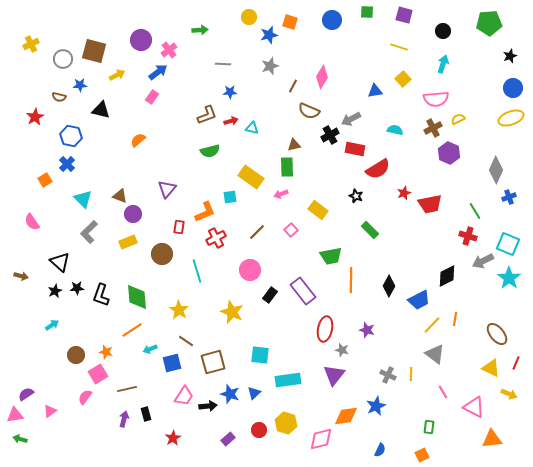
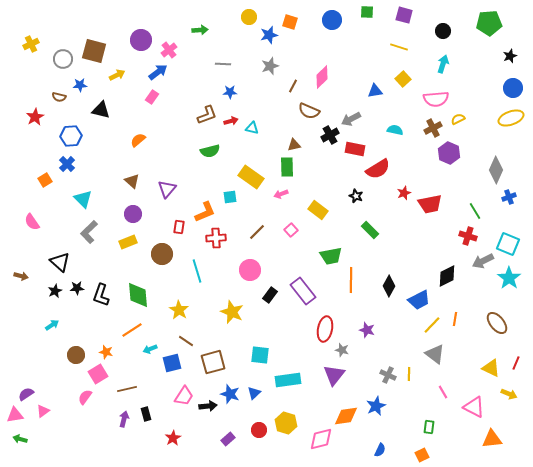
pink diamond at (322, 77): rotated 15 degrees clockwise
blue hexagon at (71, 136): rotated 15 degrees counterclockwise
brown triangle at (120, 196): moved 12 px right, 15 px up; rotated 21 degrees clockwise
red cross at (216, 238): rotated 24 degrees clockwise
green diamond at (137, 297): moved 1 px right, 2 px up
brown ellipse at (497, 334): moved 11 px up
yellow line at (411, 374): moved 2 px left
pink triangle at (50, 411): moved 7 px left
